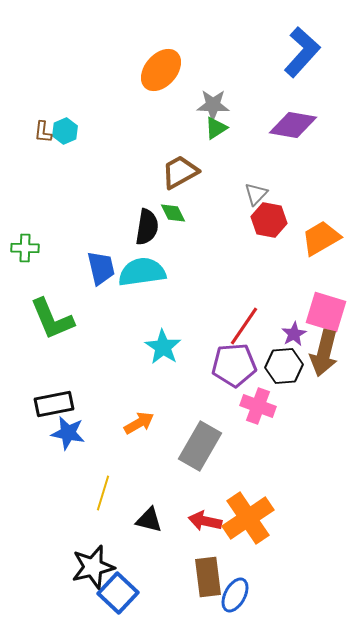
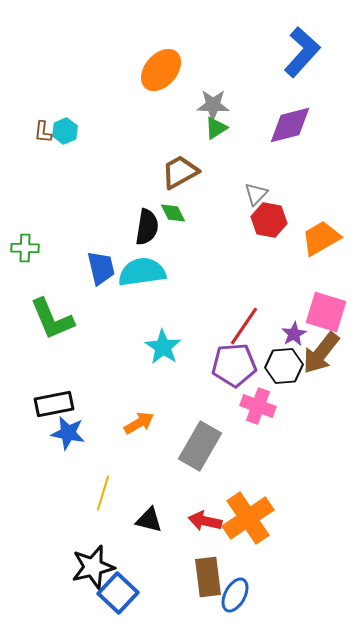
purple diamond: moved 3 px left; rotated 24 degrees counterclockwise
brown arrow: moved 3 px left; rotated 24 degrees clockwise
